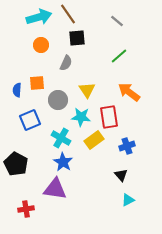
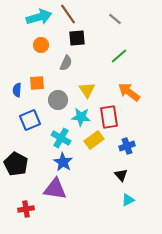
gray line: moved 2 px left, 2 px up
